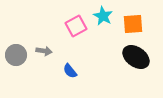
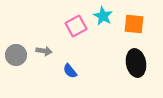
orange square: moved 1 px right; rotated 10 degrees clockwise
black ellipse: moved 6 px down; rotated 44 degrees clockwise
